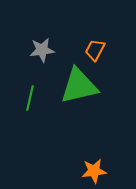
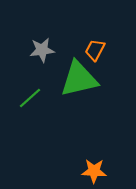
green triangle: moved 7 px up
green line: rotated 35 degrees clockwise
orange star: rotated 10 degrees clockwise
